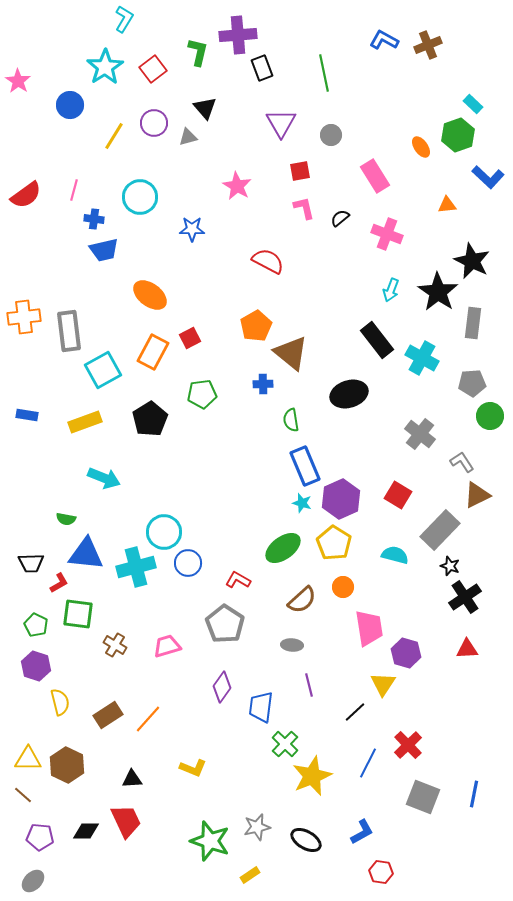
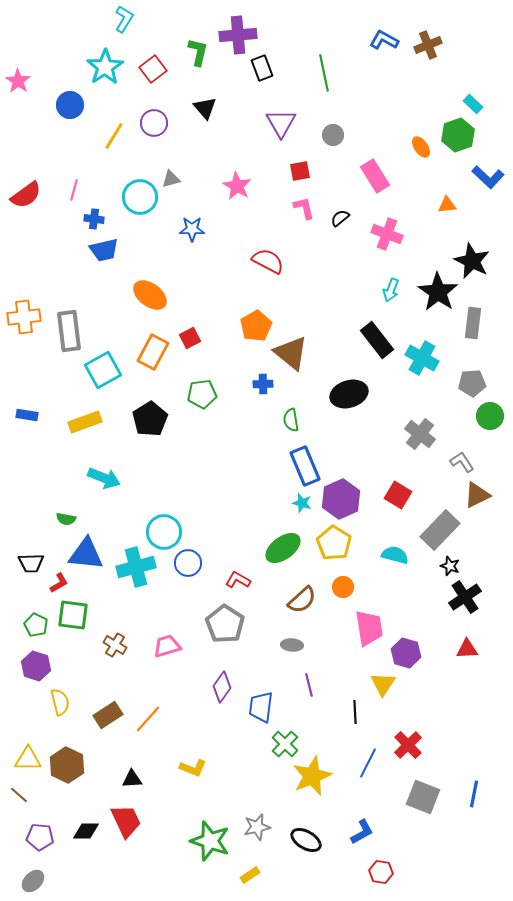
gray circle at (331, 135): moved 2 px right
gray triangle at (188, 137): moved 17 px left, 42 px down
green square at (78, 614): moved 5 px left, 1 px down
black line at (355, 712): rotated 50 degrees counterclockwise
brown line at (23, 795): moved 4 px left
